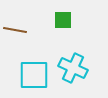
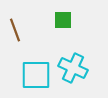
brown line: rotated 60 degrees clockwise
cyan square: moved 2 px right
